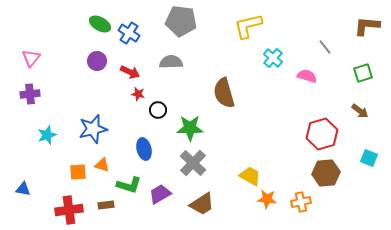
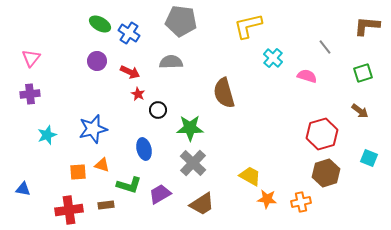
red star: rotated 16 degrees clockwise
brown hexagon: rotated 12 degrees counterclockwise
